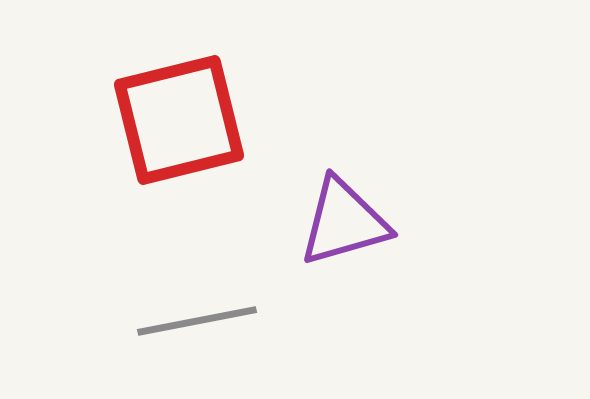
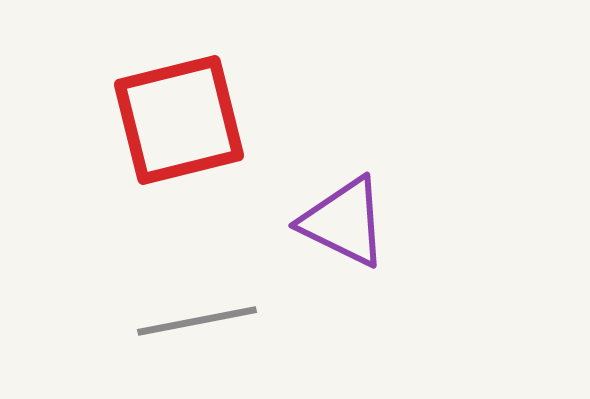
purple triangle: rotated 42 degrees clockwise
